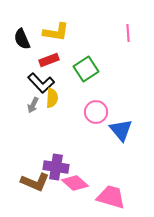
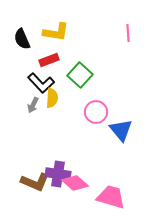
green square: moved 6 px left, 6 px down; rotated 15 degrees counterclockwise
purple cross: moved 2 px right, 7 px down
